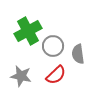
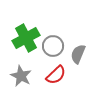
green cross: moved 2 px left, 7 px down
gray semicircle: rotated 30 degrees clockwise
gray star: rotated 15 degrees clockwise
